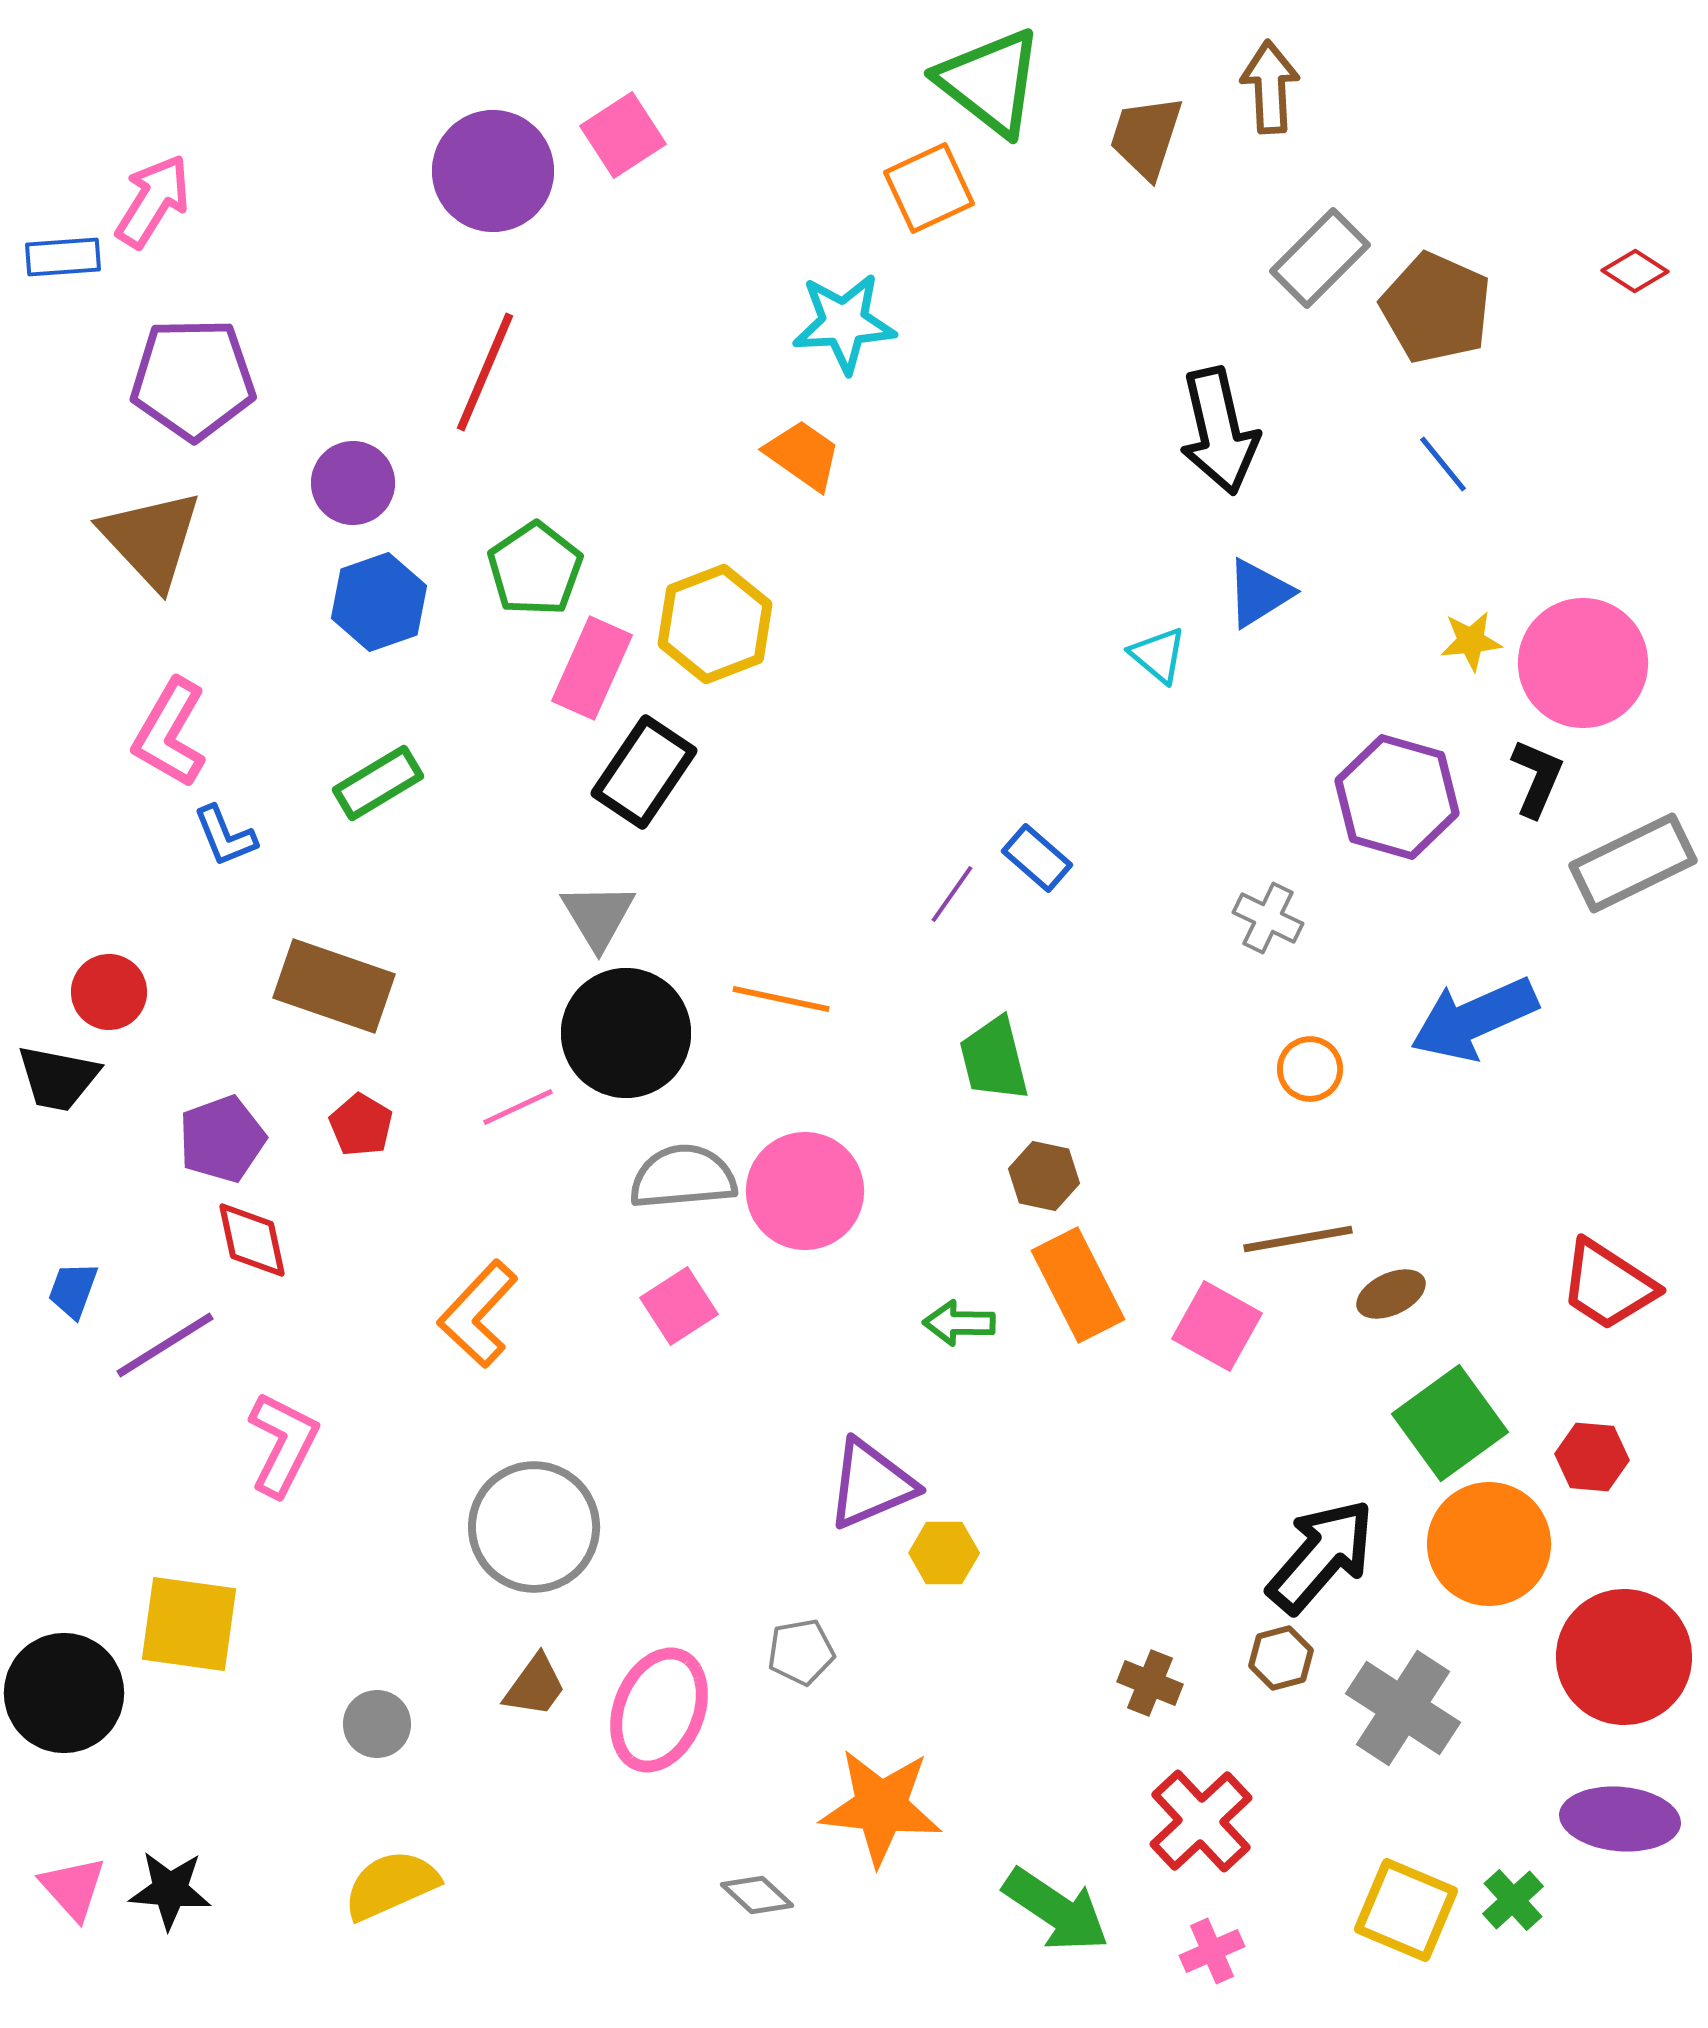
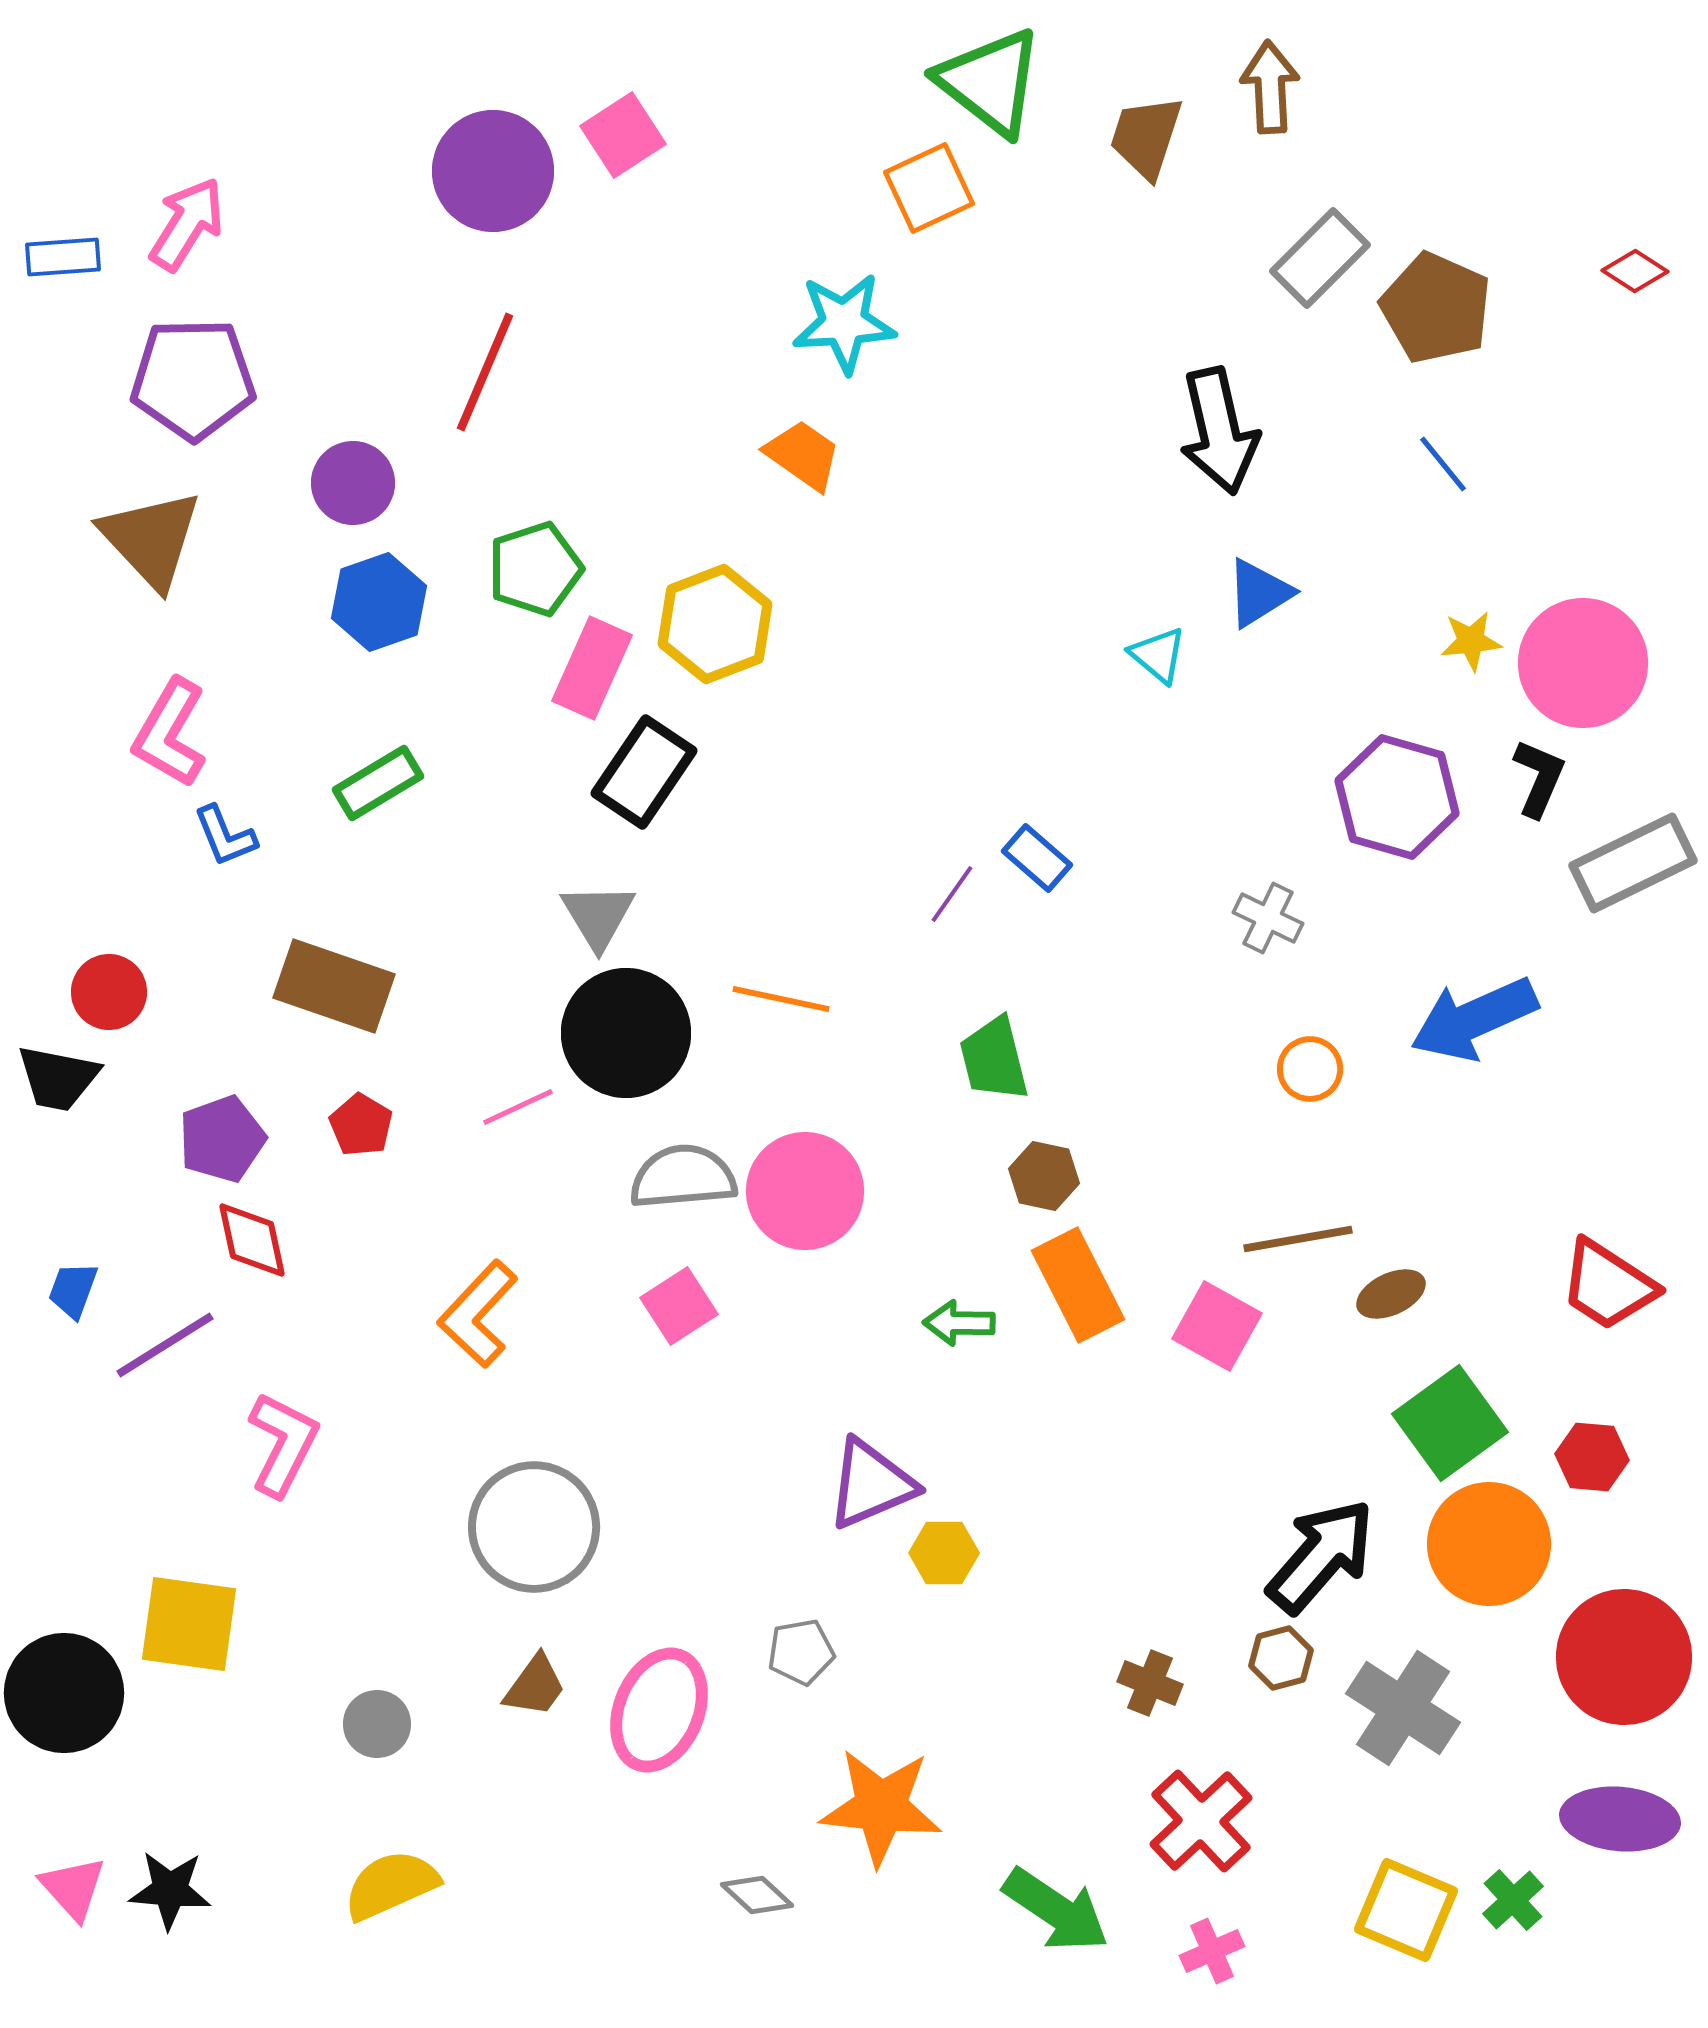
pink arrow at (153, 201): moved 34 px right, 23 px down
green pentagon at (535, 569): rotated 16 degrees clockwise
black L-shape at (1537, 778): moved 2 px right
